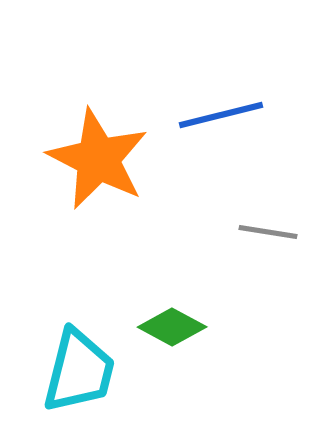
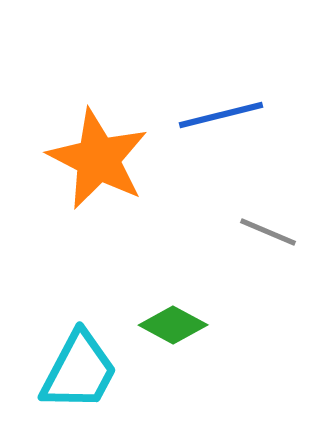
gray line: rotated 14 degrees clockwise
green diamond: moved 1 px right, 2 px up
cyan trapezoid: rotated 14 degrees clockwise
